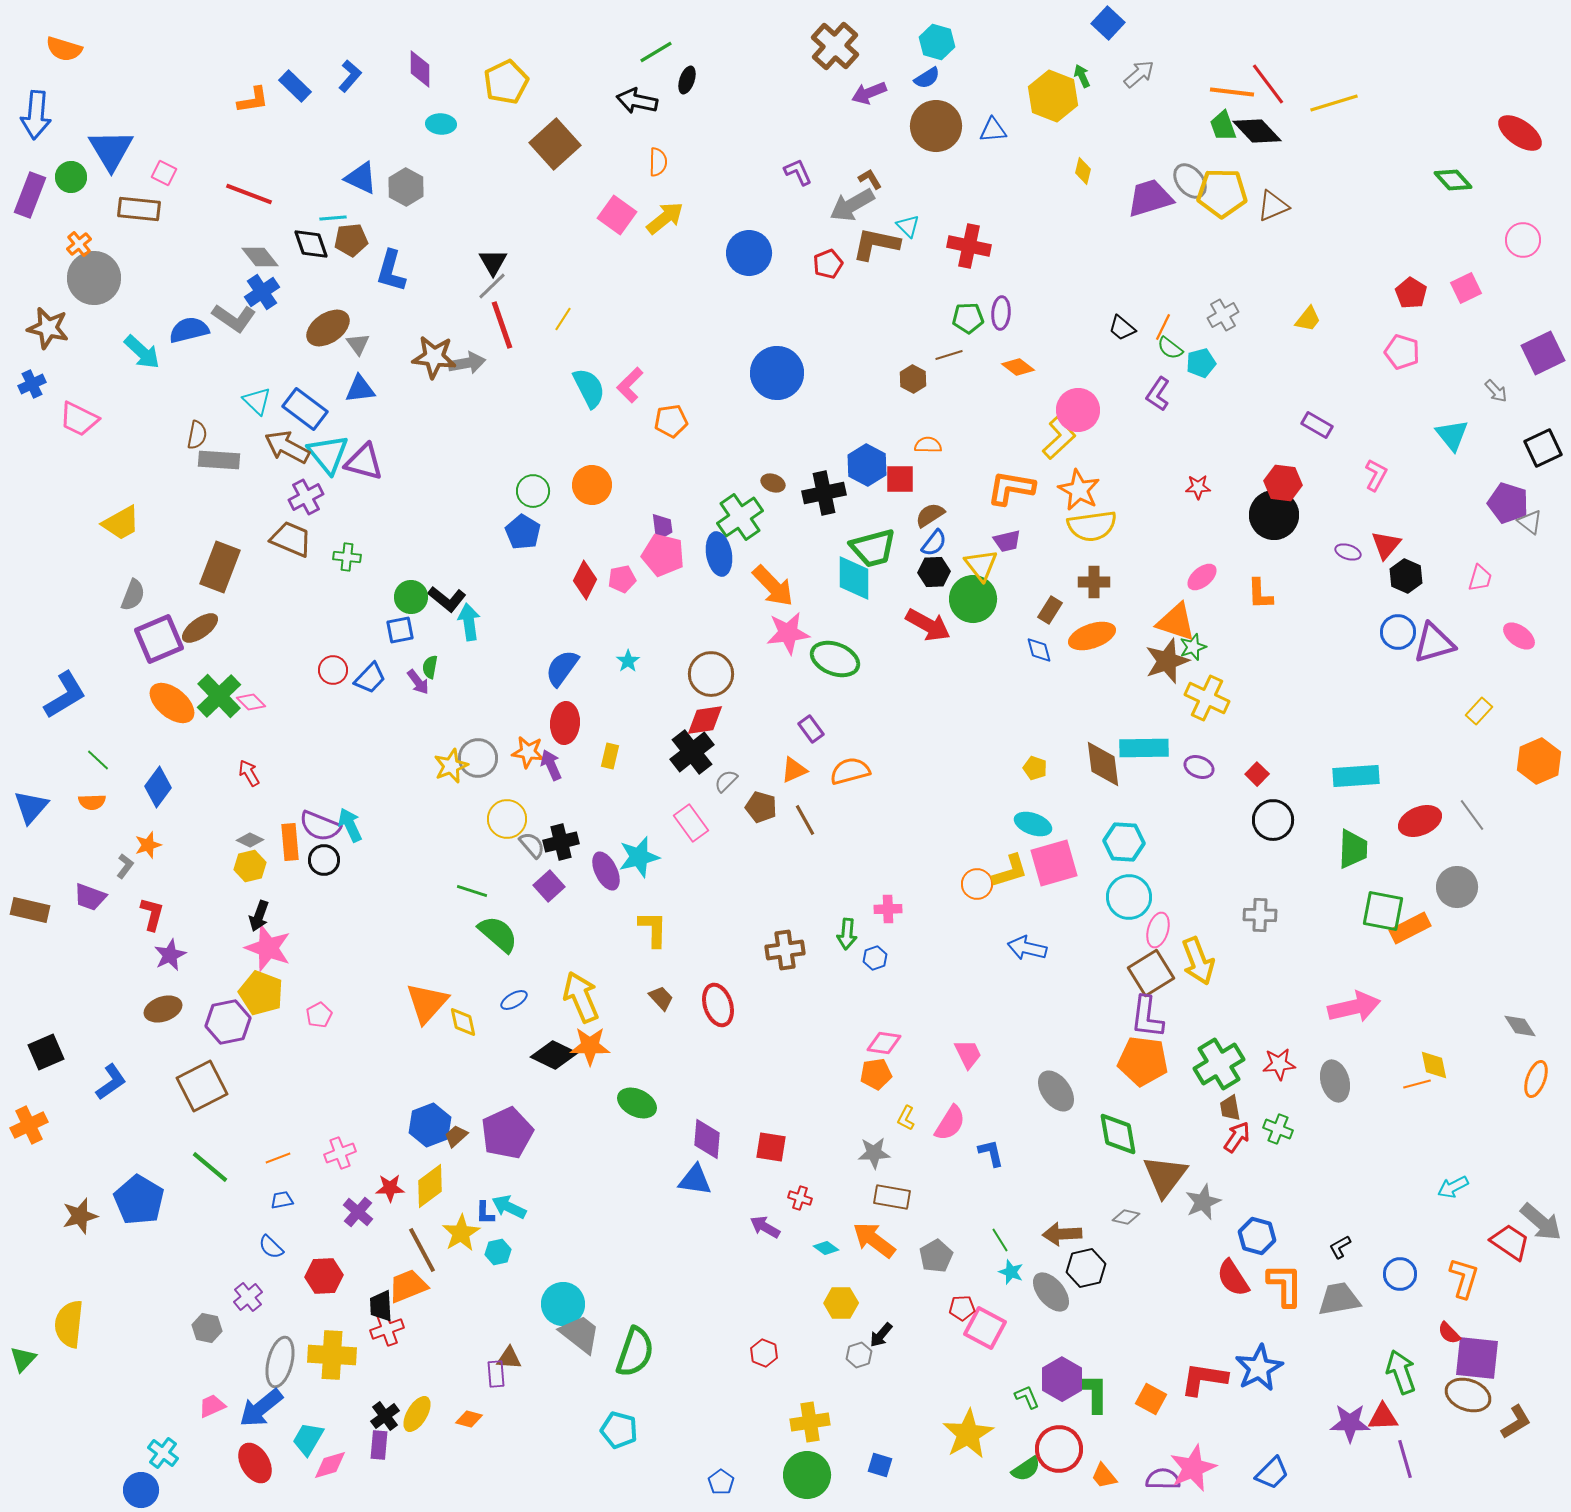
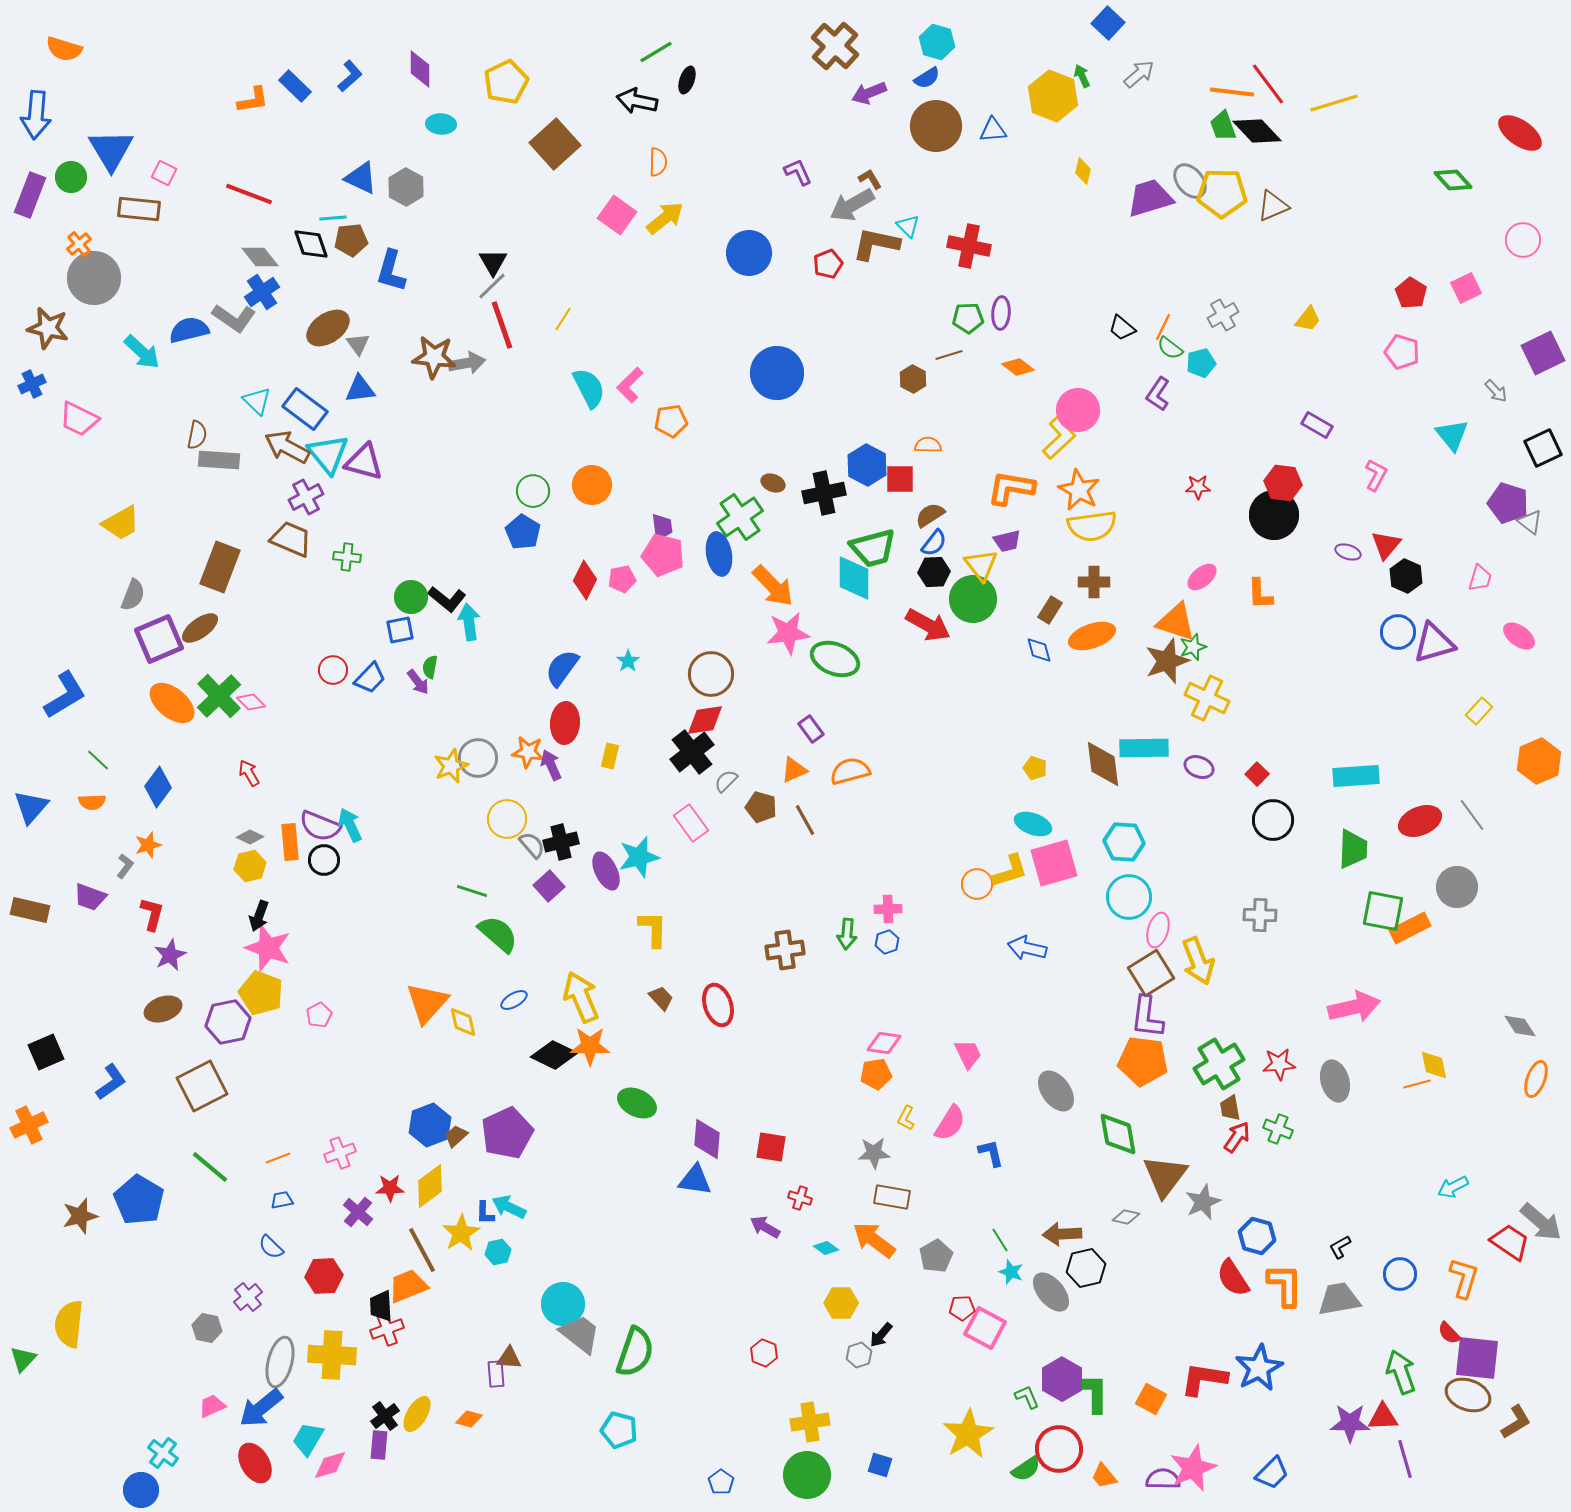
blue L-shape at (350, 76): rotated 8 degrees clockwise
gray diamond at (250, 840): moved 3 px up
blue hexagon at (875, 958): moved 12 px right, 16 px up
